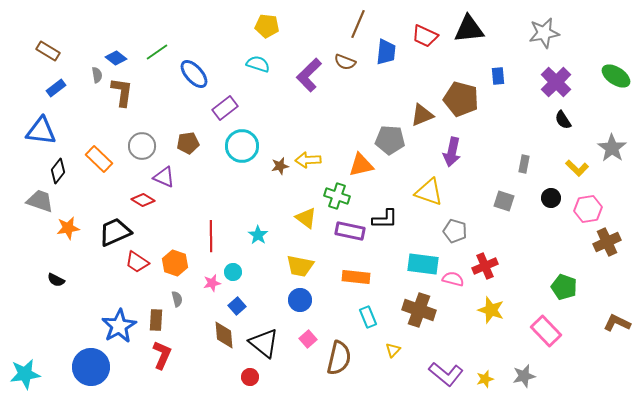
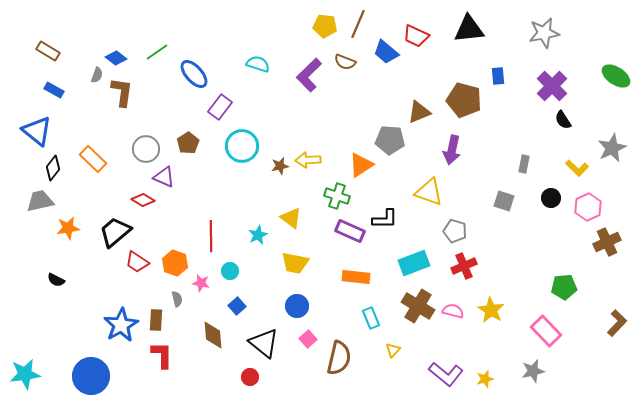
yellow pentagon at (267, 26): moved 58 px right
red trapezoid at (425, 36): moved 9 px left
blue trapezoid at (386, 52): rotated 124 degrees clockwise
gray semicircle at (97, 75): rotated 28 degrees clockwise
purple cross at (556, 82): moved 4 px left, 4 px down
blue rectangle at (56, 88): moved 2 px left, 2 px down; rotated 66 degrees clockwise
brown pentagon at (461, 99): moved 3 px right, 1 px down
purple rectangle at (225, 108): moved 5 px left, 1 px up; rotated 15 degrees counterclockwise
brown triangle at (422, 115): moved 3 px left, 3 px up
blue triangle at (41, 131): moved 4 px left; rotated 32 degrees clockwise
brown pentagon at (188, 143): rotated 25 degrees counterclockwise
gray circle at (142, 146): moved 4 px right, 3 px down
gray star at (612, 148): rotated 12 degrees clockwise
purple arrow at (452, 152): moved 2 px up
orange rectangle at (99, 159): moved 6 px left
orange triangle at (361, 165): rotated 20 degrees counterclockwise
black diamond at (58, 171): moved 5 px left, 3 px up
gray trapezoid at (40, 201): rotated 32 degrees counterclockwise
pink hexagon at (588, 209): moved 2 px up; rotated 16 degrees counterclockwise
yellow triangle at (306, 218): moved 15 px left
purple rectangle at (350, 231): rotated 12 degrees clockwise
black trapezoid at (115, 232): rotated 16 degrees counterclockwise
cyan star at (258, 235): rotated 12 degrees clockwise
cyan rectangle at (423, 264): moved 9 px left, 1 px up; rotated 28 degrees counterclockwise
yellow trapezoid at (300, 266): moved 5 px left, 3 px up
red cross at (485, 266): moved 21 px left
cyan circle at (233, 272): moved 3 px left, 1 px up
pink semicircle at (453, 279): moved 32 px down
pink star at (212, 283): moved 11 px left; rotated 24 degrees clockwise
green pentagon at (564, 287): rotated 25 degrees counterclockwise
blue circle at (300, 300): moved 3 px left, 6 px down
brown cross at (419, 310): moved 1 px left, 4 px up; rotated 12 degrees clockwise
yellow star at (491, 310): rotated 12 degrees clockwise
cyan rectangle at (368, 317): moved 3 px right, 1 px down
brown L-shape at (617, 323): rotated 108 degrees clockwise
blue star at (119, 326): moved 2 px right, 1 px up
brown diamond at (224, 335): moved 11 px left
red L-shape at (162, 355): rotated 24 degrees counterclockwise
blue circle at (91, 367): moved 9 px down
gray star at (524, 376): moved 9 px right, 5 px up
